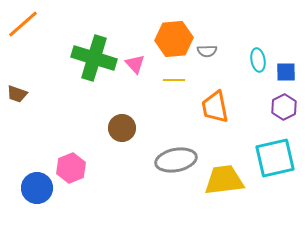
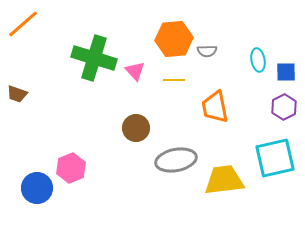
pink triangle: moved 7 px down
brown circle: moved 14 px right
